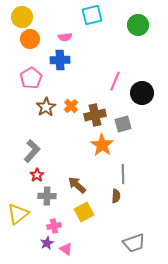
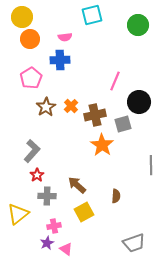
black circle: moved 3 px left, 9 px down
gray line: moved 28 px right, 9 px up
